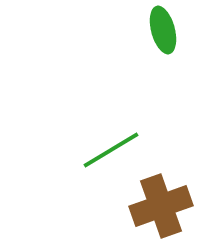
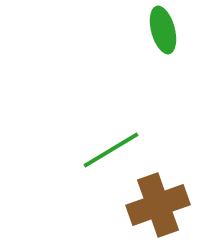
brown cross: moved 3 px left, 1 px up
